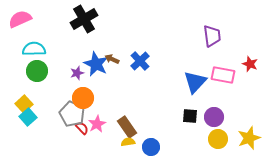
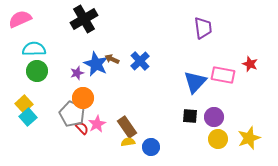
purple trapezoid: moved 9 px left, 8 px up
